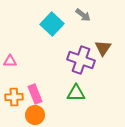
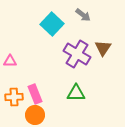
purple cross: moved 4 px left, 6 px up; rotated 12 degrees clockwise
